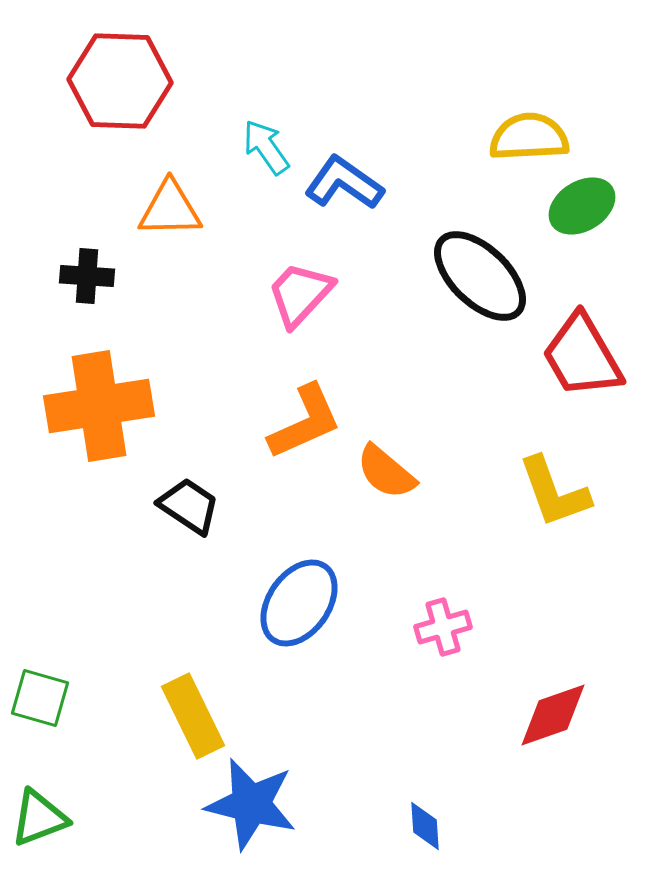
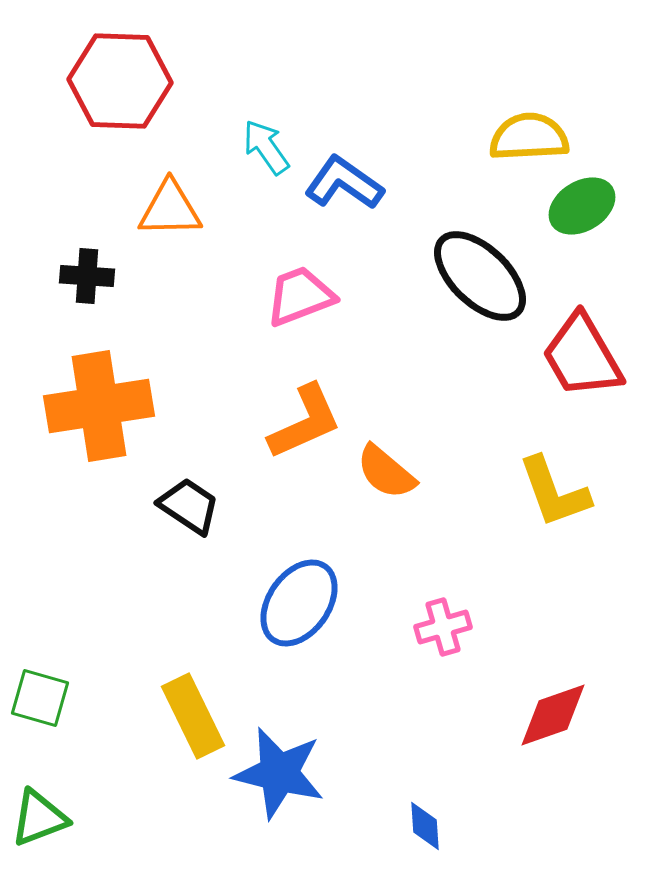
pink trapezoid: moved 2 px down; rotated 26 degrees clockwise
blue star: moved 28 px right, 31 px up
